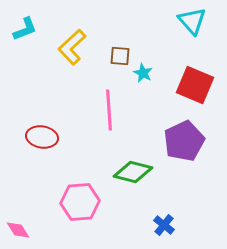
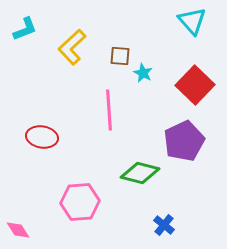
red square: rotated 21 degrees clockwise
green diamond: moved 7 px right, 1 px down
